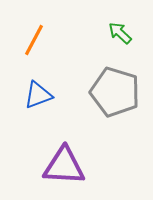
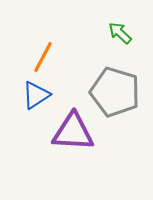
orange line: moved 9 px right, 17 px down
blue triangle: moved 2 px left; rotated 12 degrees counterclockwise
purple triangle: moved 9 px right, 34 px up
